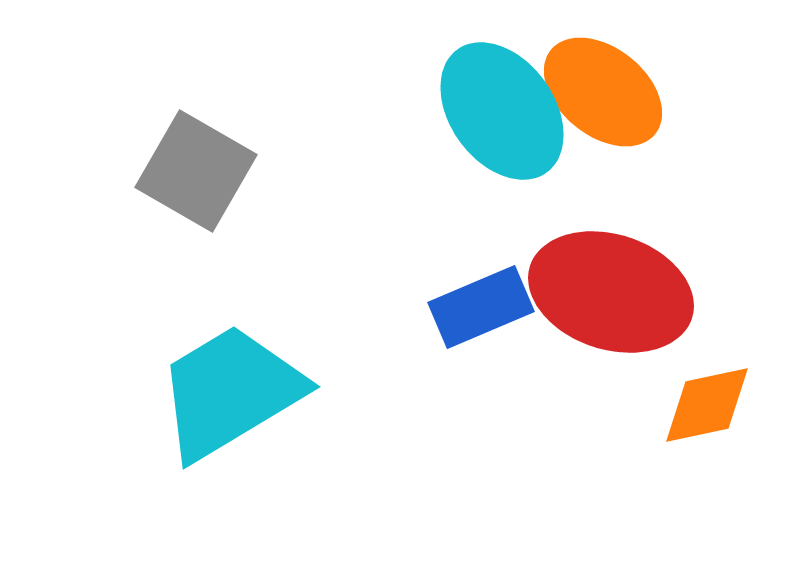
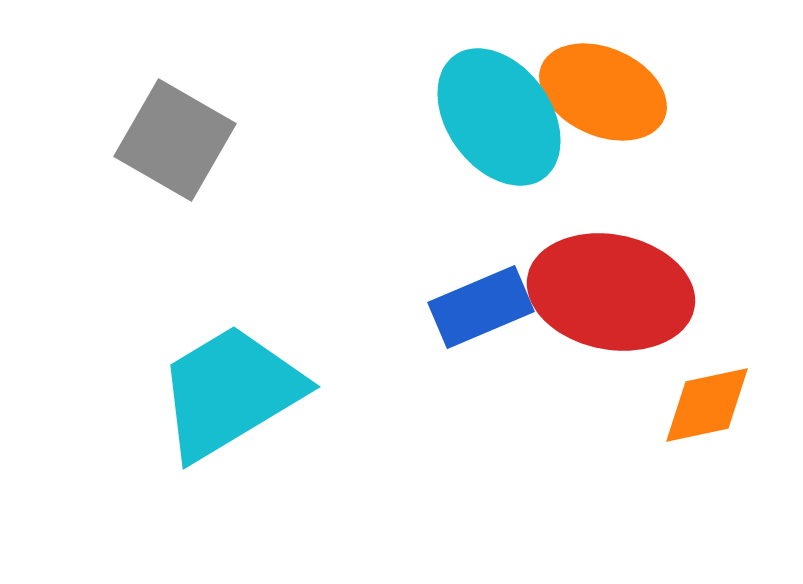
orange ellipse: rotated 15 degrees counterclockwise
cyan ellipse: moved 3 px left, 6 px down
gray square: moved 21 px left, 31 px up
red ellipse: rotated 7 degrees counterclockwise
